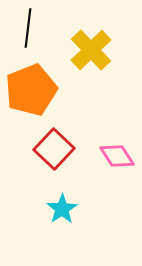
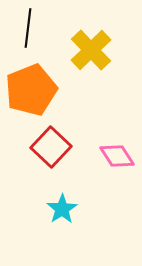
red square: moved 3 px left, 2 px up
